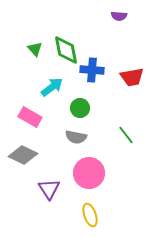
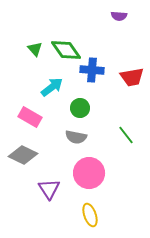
green diamond: rotated 24 degrees counterclockwise
